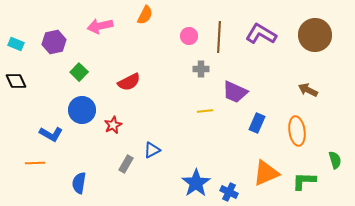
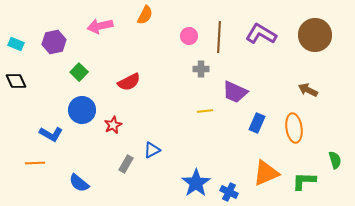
orange ellipse: moved 3 px left, 3 px up
blue semicircle: rotated 60 degrees counterclockwise
